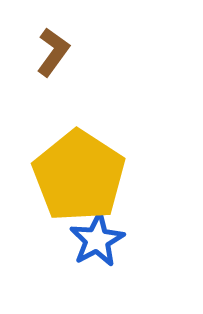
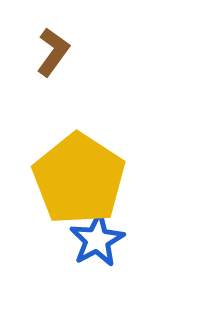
yellow pentagon: moved 3 px down
